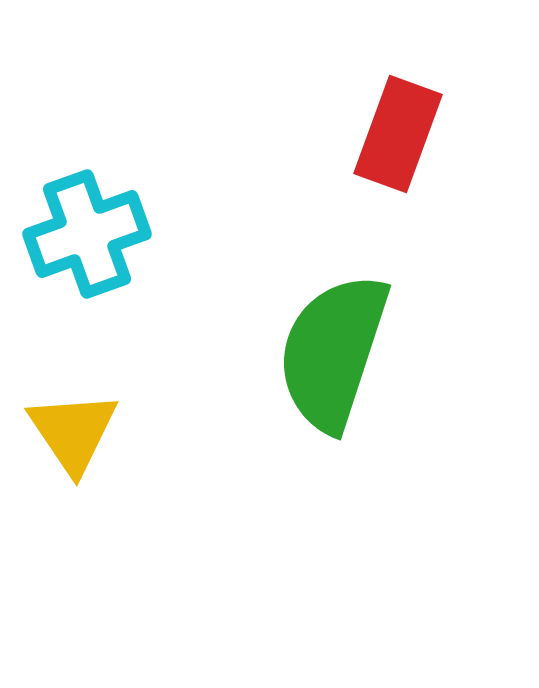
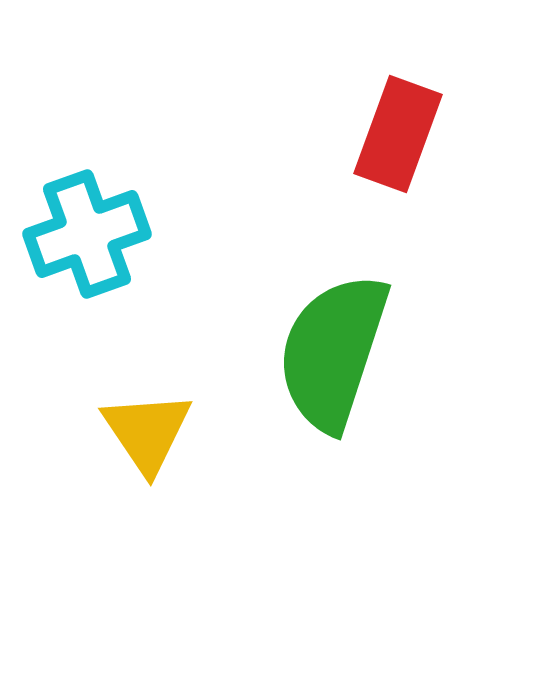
yellow triangle: moved 74 px right
